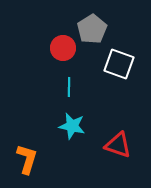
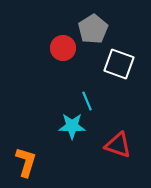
gray pentagon: moved 1 px right
cyan line: moved 18 px right, 14 px down; rotated 24 degrees counterclockwise
cyan star: rotated 12 degrees counterclockwise
orange L-shape: moved 1 px left, 3 px down
